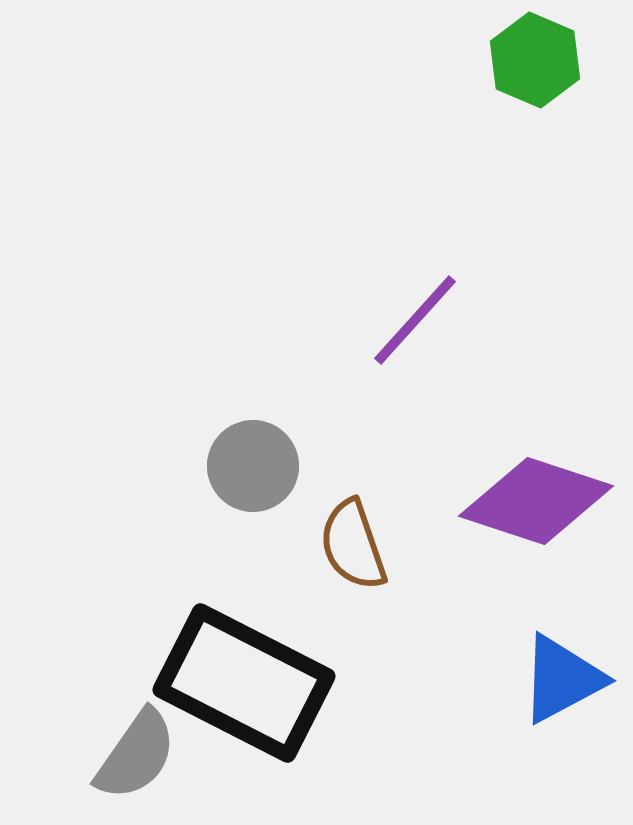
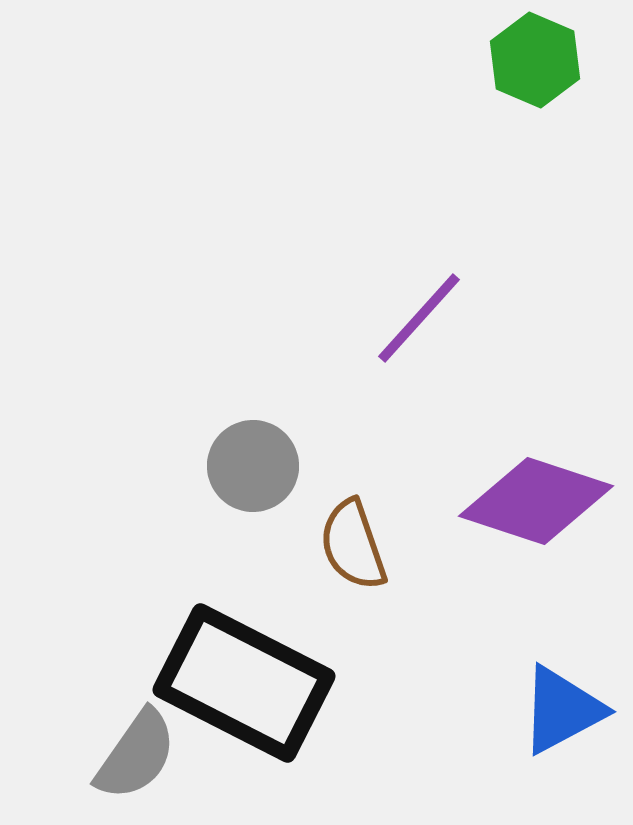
purple line: moved 4 px right, 2 px up
blue triangle: moved 31 px down
